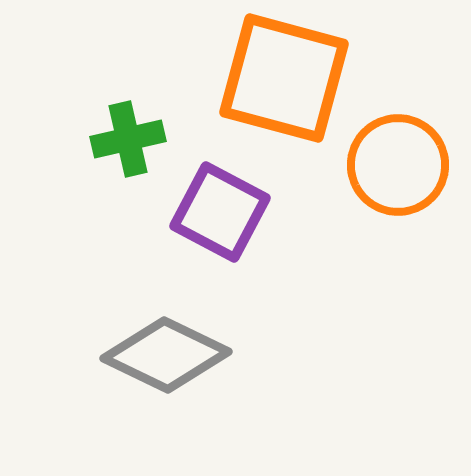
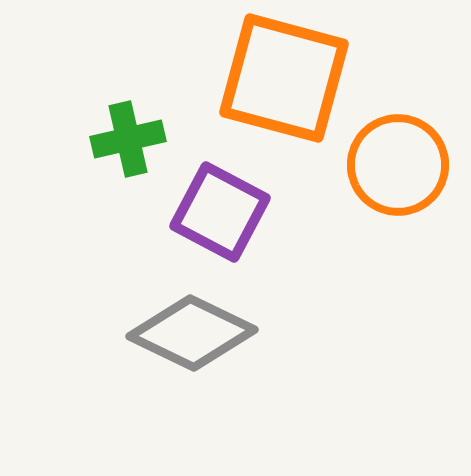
gray diamond: moved 26 px right, 22 px up
